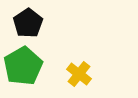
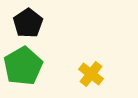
yellow cross: moved 12 px right
